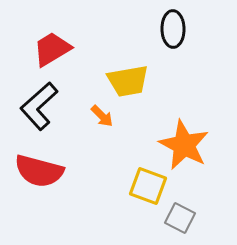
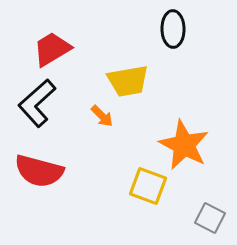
black L-shape: moved 2 px left, 3 px up
gray square: moved 30 px right
